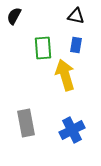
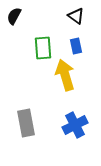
black triangle: rotated 24 degrees clockwise
blue rectangle: moved 1 px down; rotated 21 degrees counterclockwise
blue cross: moved 3 px right, 5 px up
